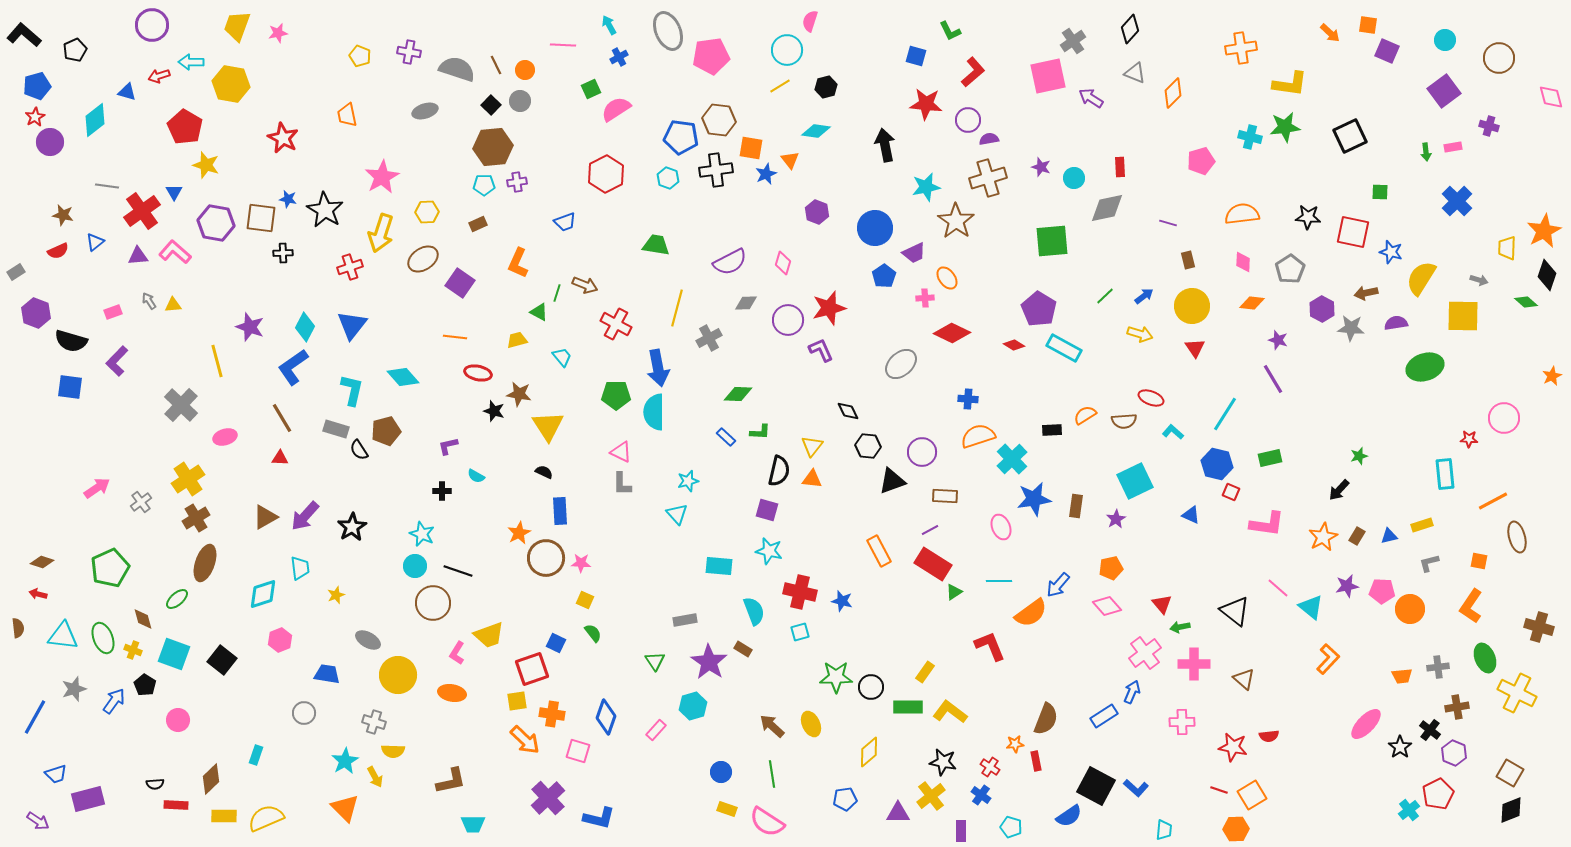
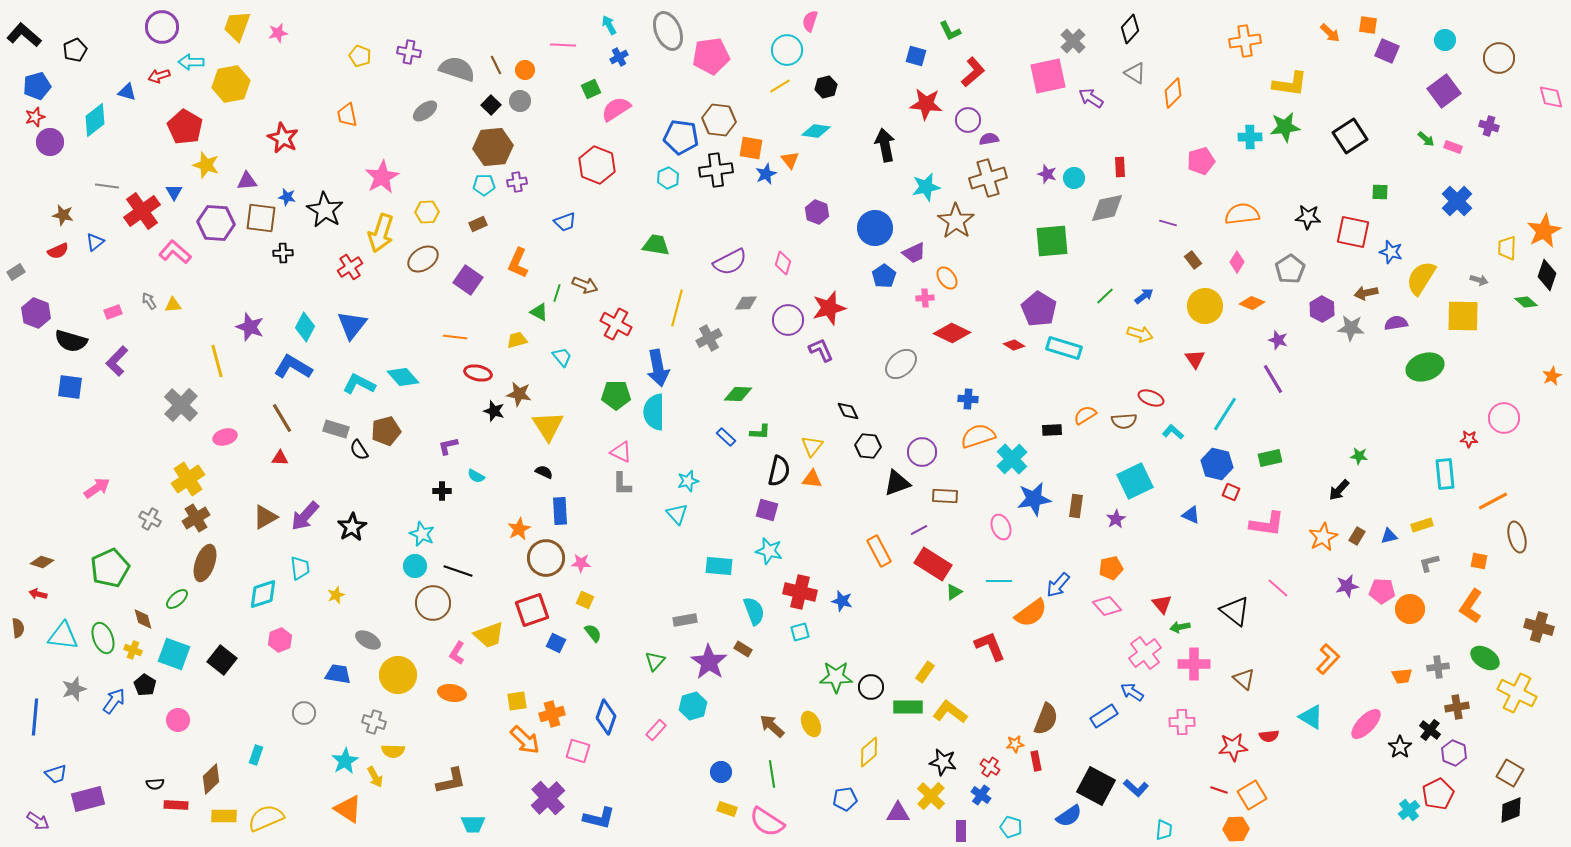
purple circle at (152, 25): moved 10 px right, 2 px down
gray cross at (1073, 41): rotated 10 degrees counterclockwise
orange cross at (1241, 48): moved 4 px right, 7 px up
gray triangle at (1135, 73): rotated 10 degrees clockwise
yellow hexagon at (231, 84): rotated 21 degrees counterclockwise
gray ellipse at (425, 111): rotated 20 degrees counterclockwise
red star at (35, 117): rotated 12 degrees clockwise
black square at (1350, 136): rotated 8 degrees counterclockwise
cyan cross at (1250, 137): rotated 15 degrees counterclockwise
pink rectangle at (1453, 147): rotated 30 degrees clockwise
green arrow at (1426, 152): moved 13 px up; rotated 42 degrees counterclockwise
purple star at (1041, 167): moved 6 px right, 7 px down
red hexagon at (606, 174): moved 9 px left, 9 px up; rotated 12 degrees counterclockwise
cyan hexagon at (668, 178): rotated 15 degrees clockwise
blue star at (288, 199): moved 1 px left, 2 px up
purple hexagon at (216, 223): rotated 6 degrees counterclockwise
purple triangle at (138, 256): moved 109 px right, 75 px up
brown rectangle at (1188, 260): moved 5 px right; rotated 24 degrees counterclockwise
pink diamond at (1243, 262): moved 6 px left; rotated 30 degrees clockwise
red cross at (350, 267): rotated 15 degrees counterclockwise
purple square at (460, 283): moved 8 px right, 3 px up
orange diamond at (1252, 303): rotated 15 degrees clockwise
yellow circle at (1192, 306): moved 13 px right
cyan rectangle at (1064, 348): rotated 12 degrees counterclockwise
red triangle at (1195, 348): moved 11 px down
blue L-shape at (293, 367): rotated 66 degrees clockwise
cyan L-shape at (352, 390): moved 7 px right, 6 px up; rotated 76 degrees counterclockwise
green star at (1359, 456): rotated 24 degrees clockwise
black triangle at (892, 481): moved 5 px right, 2 px down
gray cross at (141, 502): moved 9 px right, 17 px down; rotated 25 degrees counterclockwise
purple line at (930, 530): moved 11 px left
orange star at (519, 533): moved 4 px up
cyan triangle at (1311, 607): moved 110 px down; rotated 8 degrees counterclockwise
green ellipse at (1485, 658): rotated 36 degrees counterclockwise
green triangle at (655, 661): rotated 15 degrees clockwise
red square at (532, 669): moved 59 px up
blue trapezoid at (327, 674): moved 11 px right
blue arrow at (1132, 692): rotated 80 degrees counterclockwise
orange cross at (552, 714): rotated 25 degrees counterclockwise
blue line at (35, 717): rotated 24 degrees counterclockwise
red star at (1233, 747): rotated 16 degrees counterclockwise
yellow cross at (931, 796): rotated 8 degrees counterclockwise
orange triangle at (345, 808): moved 3 px right, 1 px down; rotated 12 degrees counterclockwise
